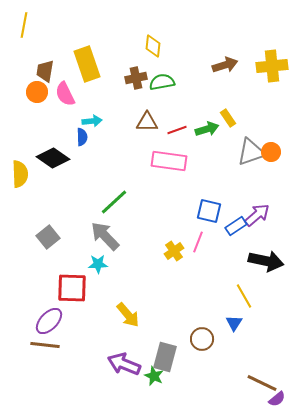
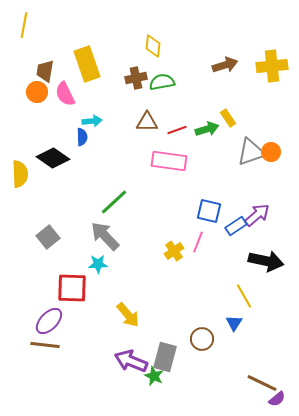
purple arrow at (124, 364): moved 7 px right, 3 px up
